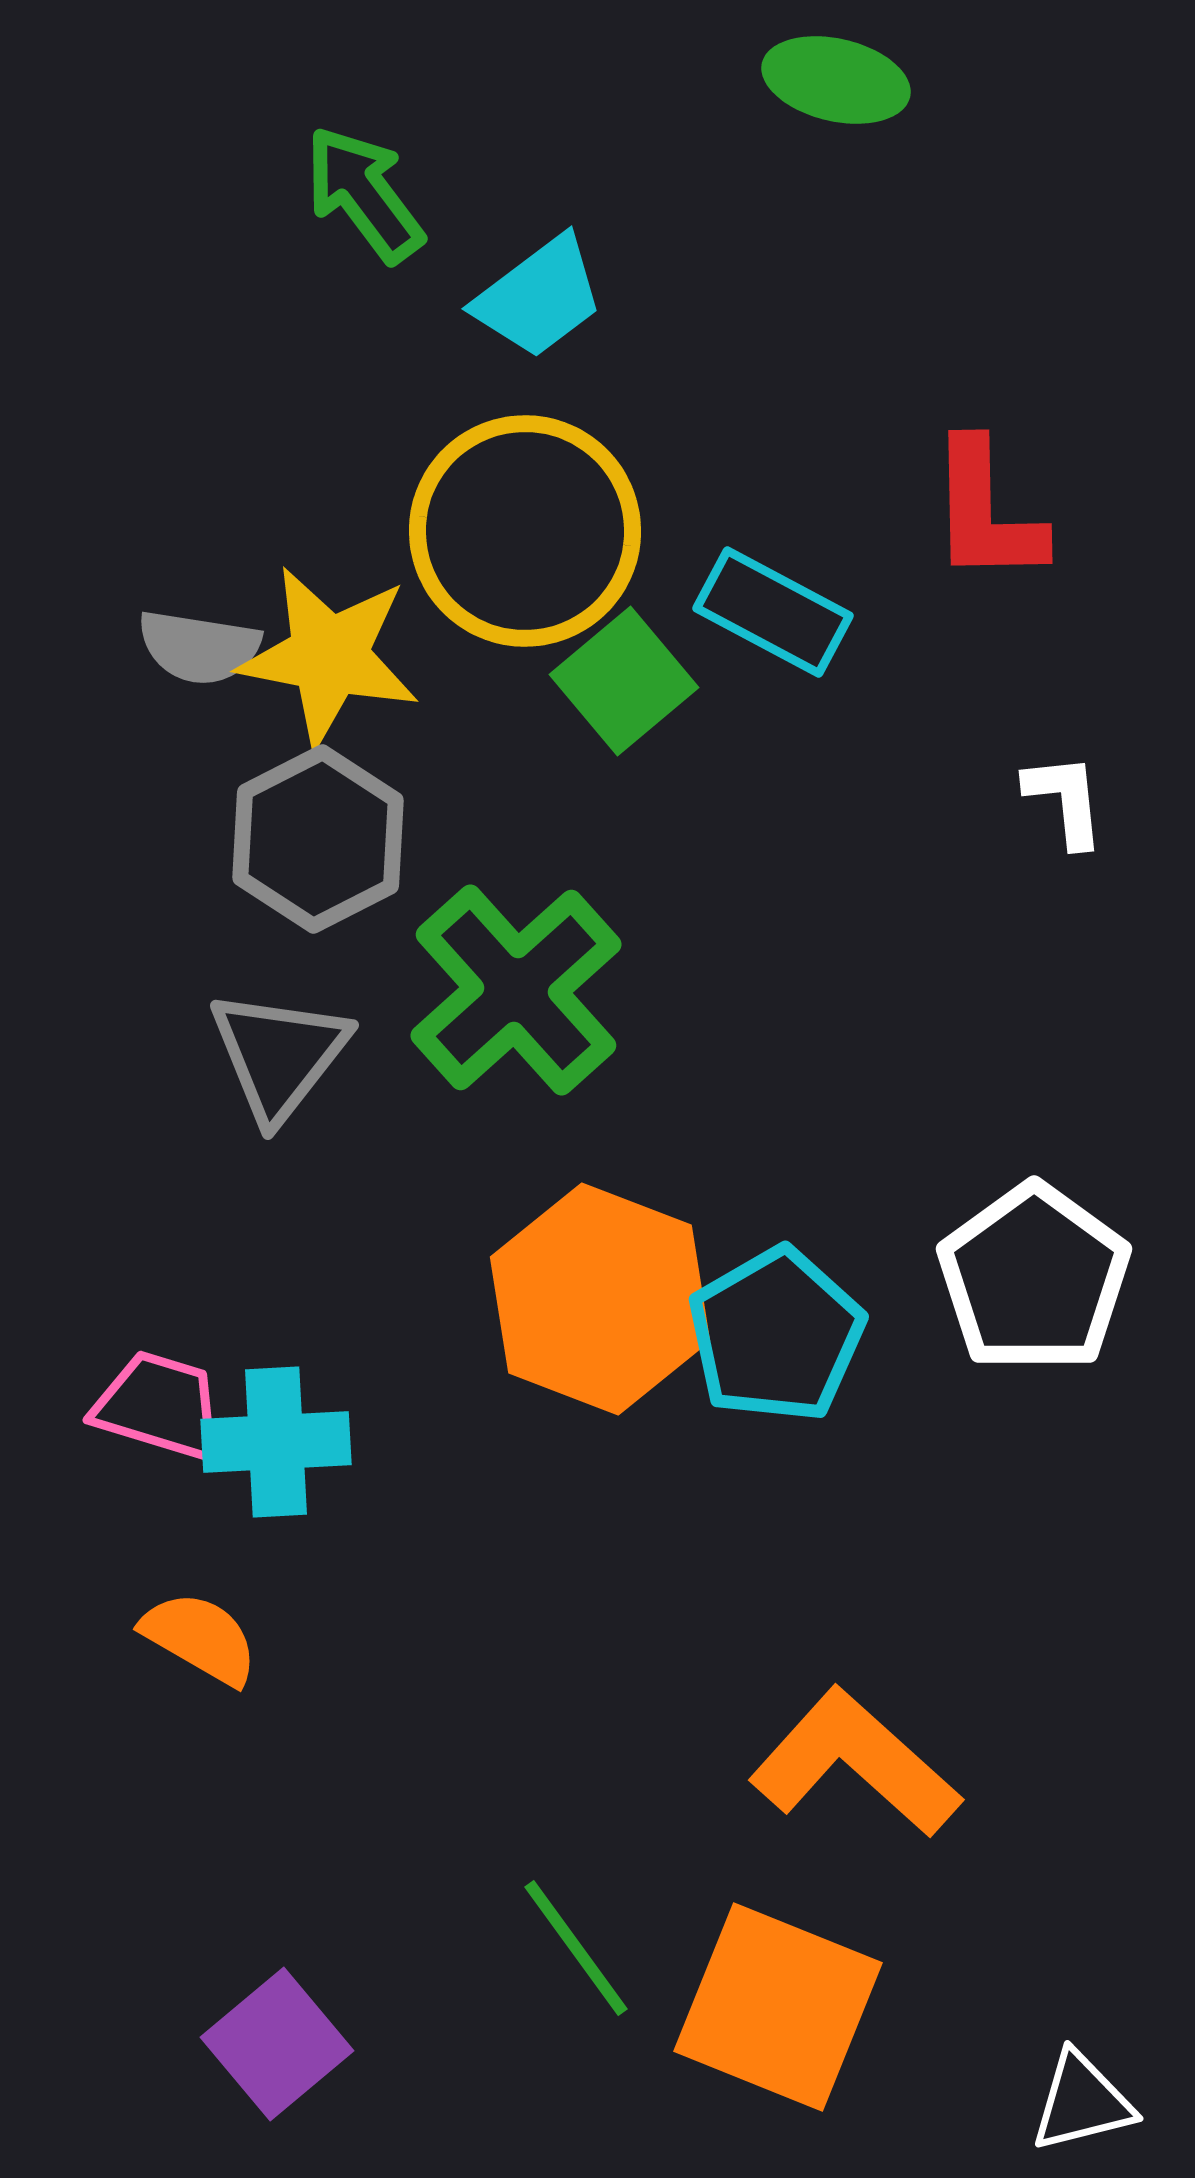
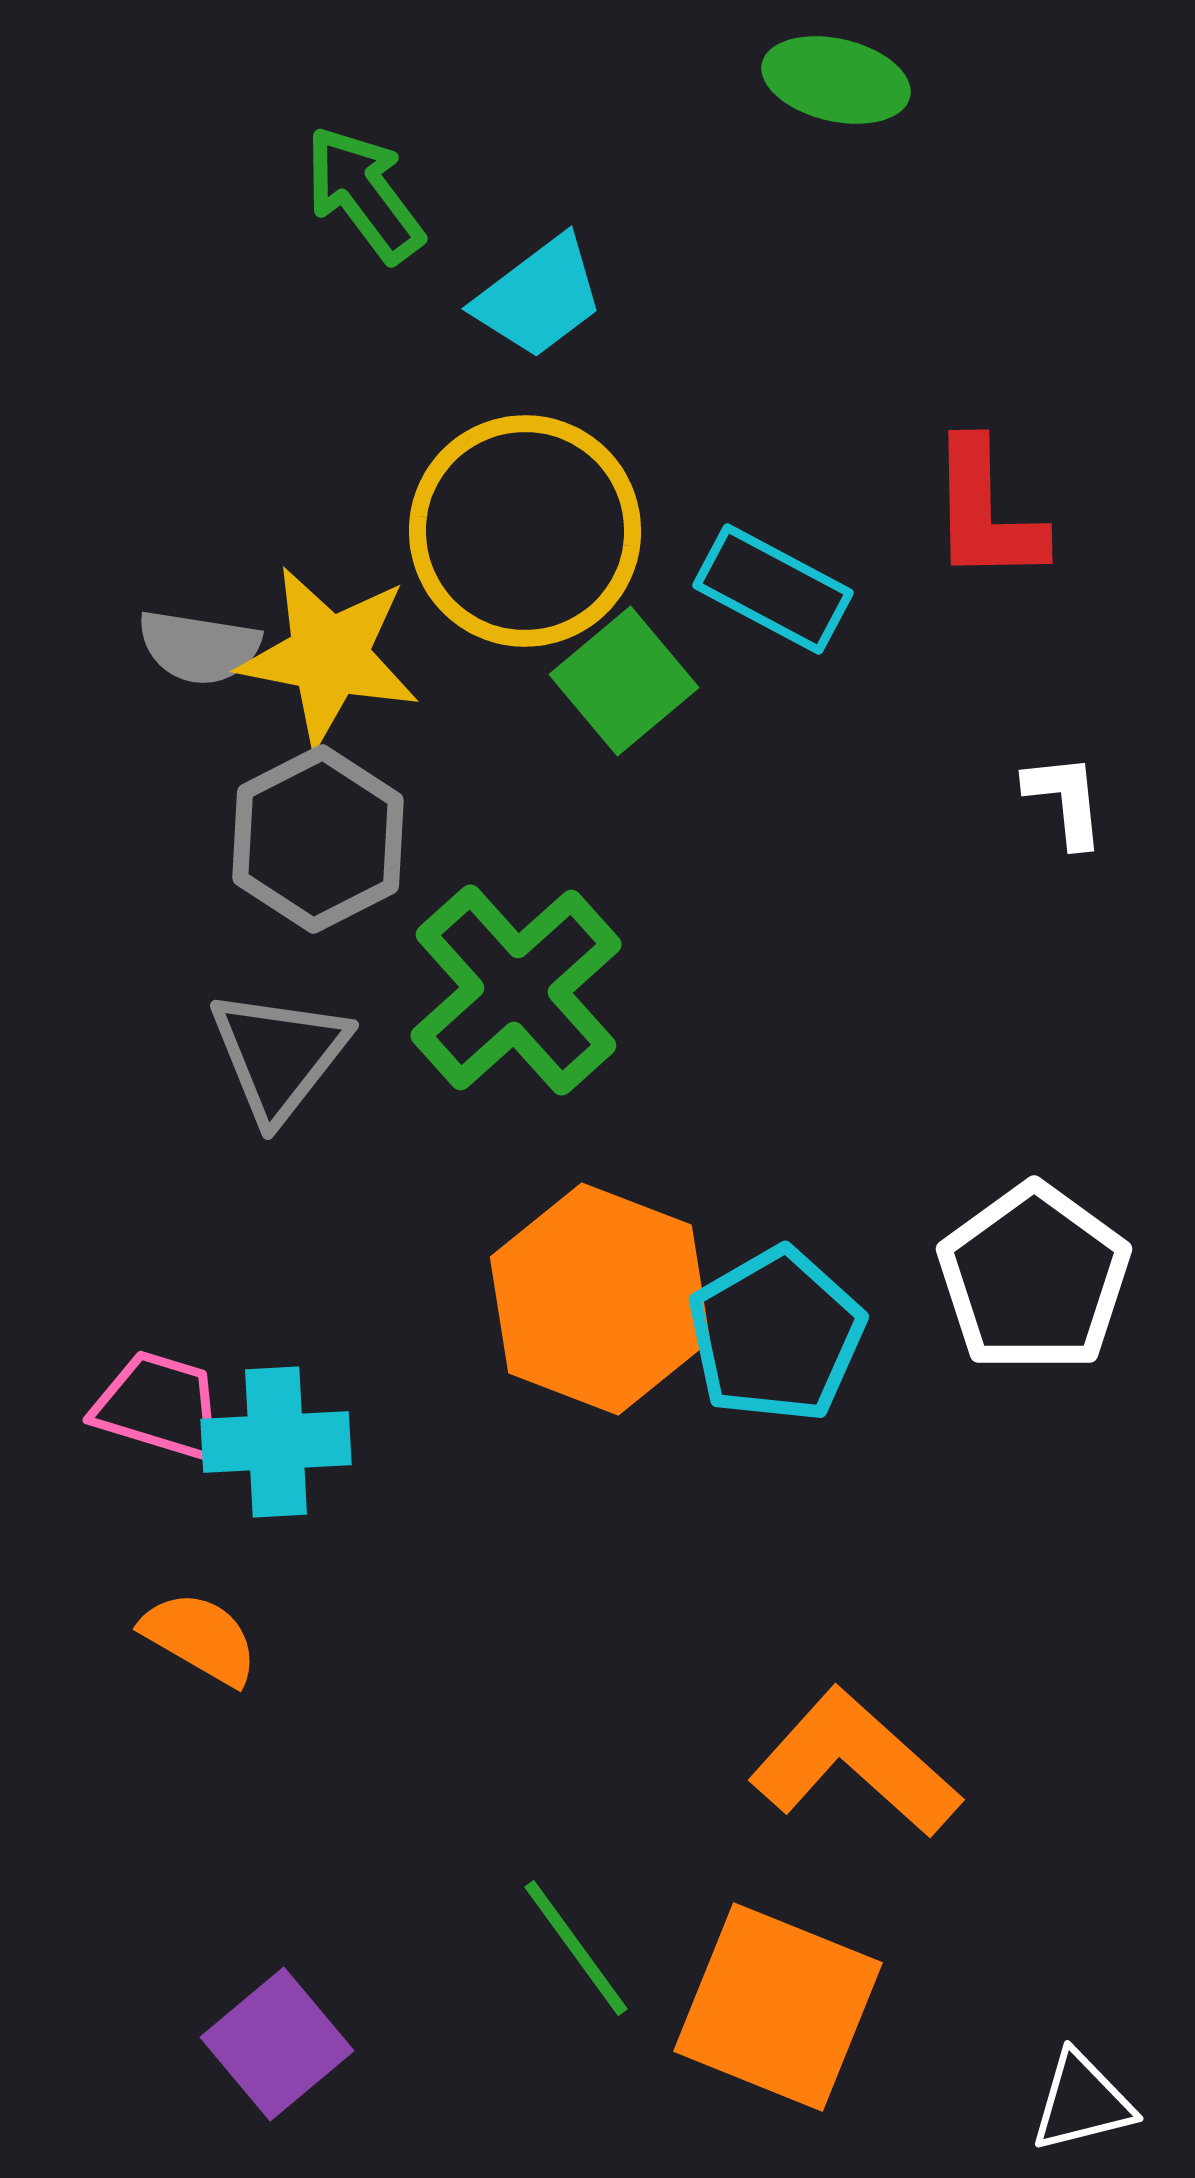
cyan rectangle: moved 23 px up
